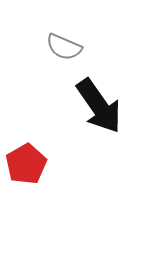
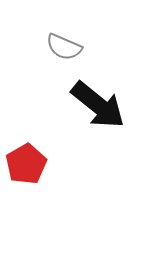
black arrow: moved 1 px left, 1 px up; rotated 16 degrees counterclockwise
